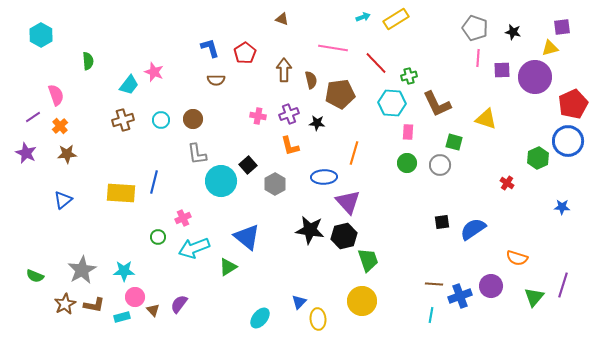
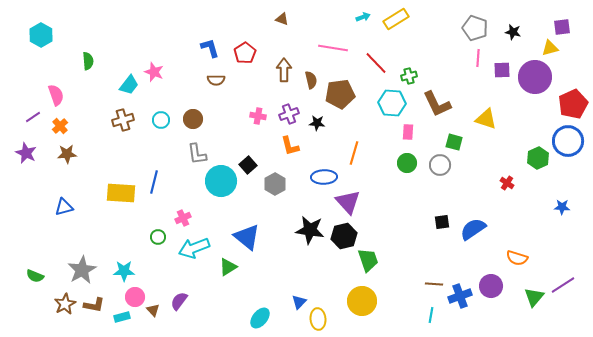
blue triangle at (63, 200): moved 1 px right, 7 px down; rotated 24 degrees clockwise
purple line at (563, 285): rotated 40 degrees clockwise
purple semicircle at (179, 304): moved 3 px up
